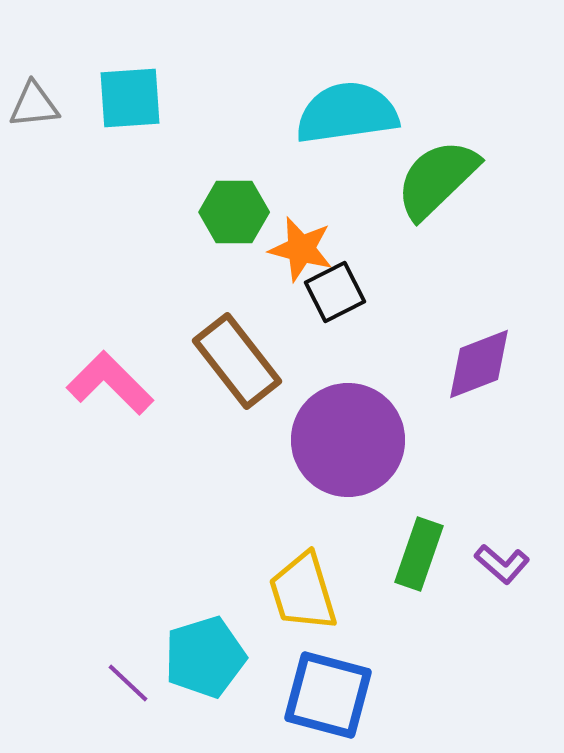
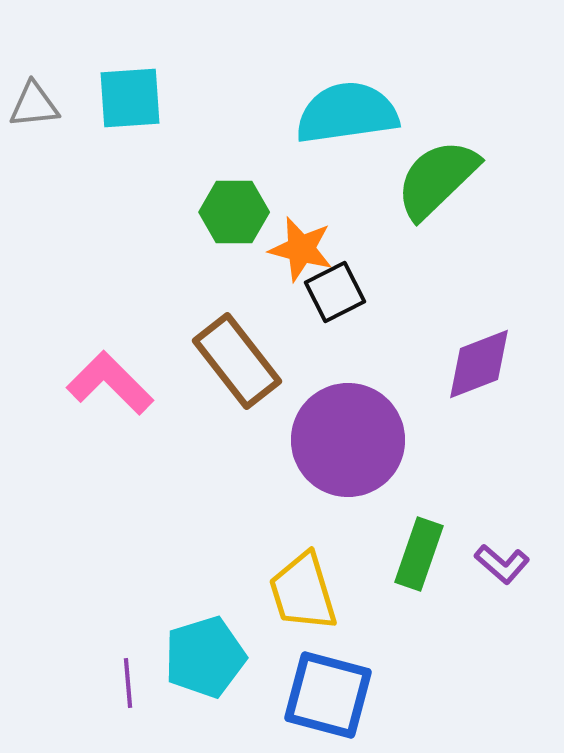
purple line: rotated 42 degrees clockwise
